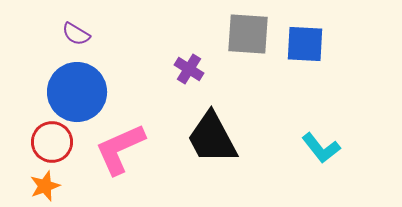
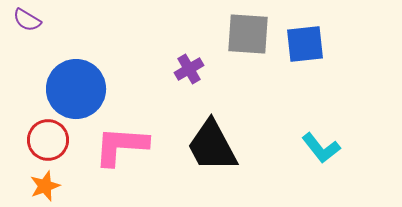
purple semicircle: moved 49 px left, 14 px up
blue square: rotated 9 degrees counterclockwise
purple cross: rotated 28 degrees clockwise
blue circle: moved 1 px left, 3 px up
black trapezoid: moved 8 px down
red circle: moved 4 px left, 2 px up
pink L-shape: moved 1 px right, 3 px up; rotated 28 degrees clockwise
